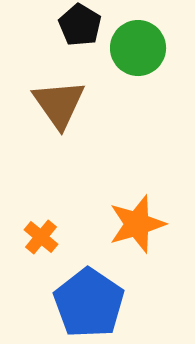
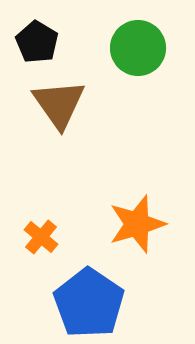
black pentagon: moved 43 px left, 17 px down
